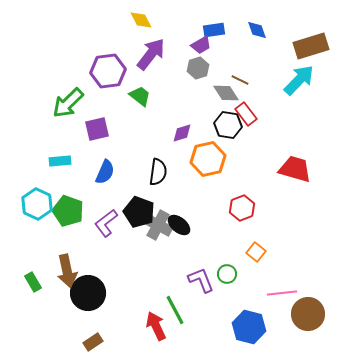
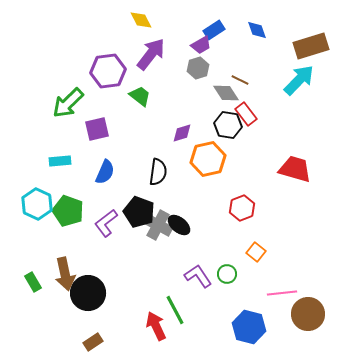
blue rectangle at (214, 30): rotated 25 degrees counterclockwise
brown arrow at (67, 271): moved 2 px left, 3 px down
purple L-shape at (201, 280): moved 3 px left, 4 px up; rotated 12 degrees counterclockwise
